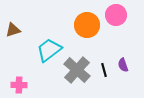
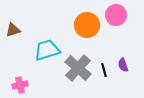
cyan trapezoid: moved 2 px left; rotated 20 degrees clockwise
gray cross: moved 1 px right, 2 px up
pink cross: moved 1 px right; rotated 14 degrees counterclockwise
